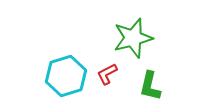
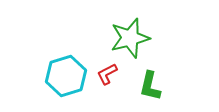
green star: moved 3 px left
